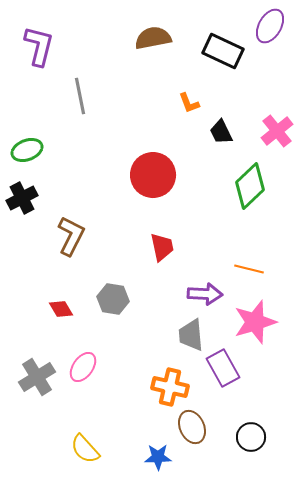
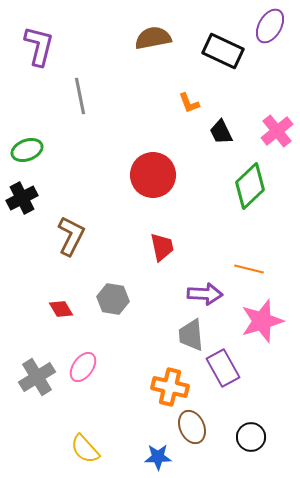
pink star: moved 7 px right, 1 px up
